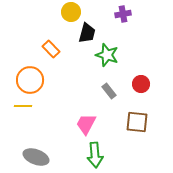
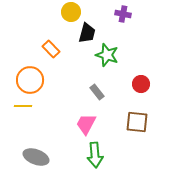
purple cross: rotated 21 degrees clockwise
gray rectangle: moved 12 px left, 1 px down
